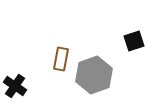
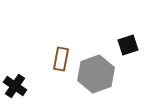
black square: moved 6 px left, 4 px down
gray hexagon: moved 2 px right, 1 px up
